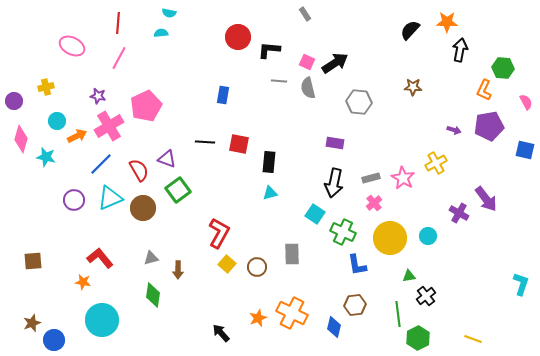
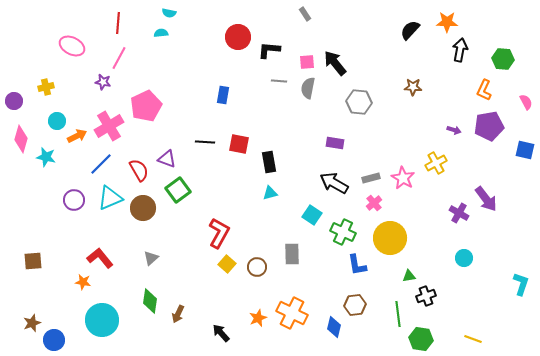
pink square at (307, 62): rotated 28 degrees counterclockwise
black arrow at (335, 63): rotated 96 degrees counterclockwise
green hexagon at (503, 68): moved 9 px up
gray semicircle at (308, 88): rotated 25 degrees clockwise
purple star at (98, 96): moved 5 px right, 14 px up
black rectangle at (269, 162): rotated 15 degrees counterclockwise
black arrow at (334, 183): rotated 108 degrees clockwise
cyan square at (315, 214): moved 3 px left, 1 px down
cyan circle at (428, 236): moved 36 px right, 22 px down
gray triangle at (151, 258): rotated 28 degrees counterclockwise
brown arrow at (178, 270): moved 44 px down; rotated 24 degrees clockwise
green diamond at (153, 295): moved 3 px left, 6 px down
black cross at (426, 296): rotated 18 degrees clockwise
green hexagon at (418, 338): moved 3 px right, 1 px down; rotated 25 degrees counterclockwise
